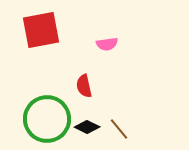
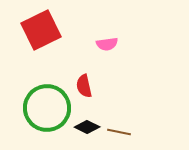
red square: rotated 15 degrees counterclockwise
green circle: moved 11 px up
brown line: moved 3 px down; rotated 40 degrees counterclockwise
